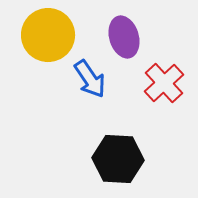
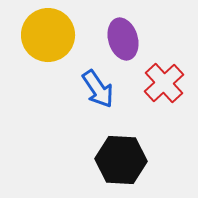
purple ellipse: moved 1 px left, 2 px down
blue arrow: moved 8 px right, 10 px down
black hexagon: moved 3 px right, 1 px down
